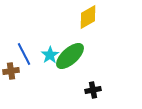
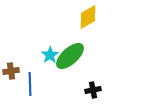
blue line: moved 6 px right, 30 px down; rotated 25 degrees clockwise
